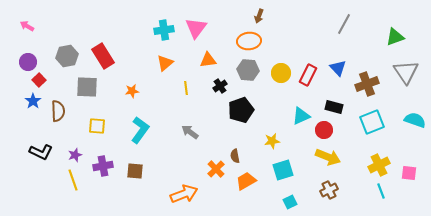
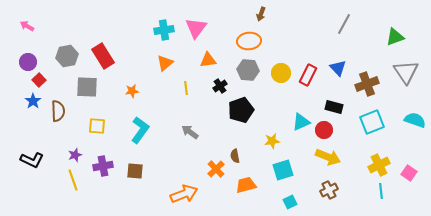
brown arrow at (259, 16): moved 2 px right, 2 px up
cyan triangle at (301, 116): moved 6 px down
black L-shape at (41, 152): moved 9 px left, 8 px down
pink square at (409, 173): rotated 28 degrees clockwise
orange trapezoid at (246, 181): moved 4 px down; rotated 15 degrees clockwise
cyan line at (381, 191): rotated 14 degrees clockwise
